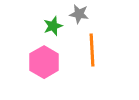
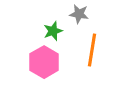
green star: moved 5 px down
orange line: rotated 12 degrees clockwise
